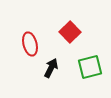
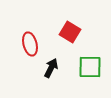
red square: rotated 15 degrees counterclockwise
green square: rotated 15 degrees clockwise
